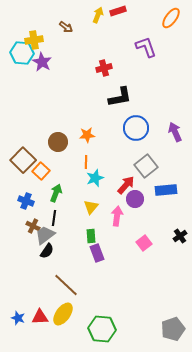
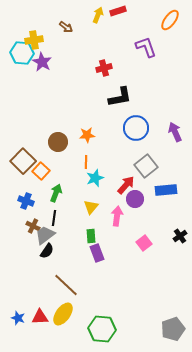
orange ellipse: moved 1 px left, 2 px down
brown square: moved 1 px down
